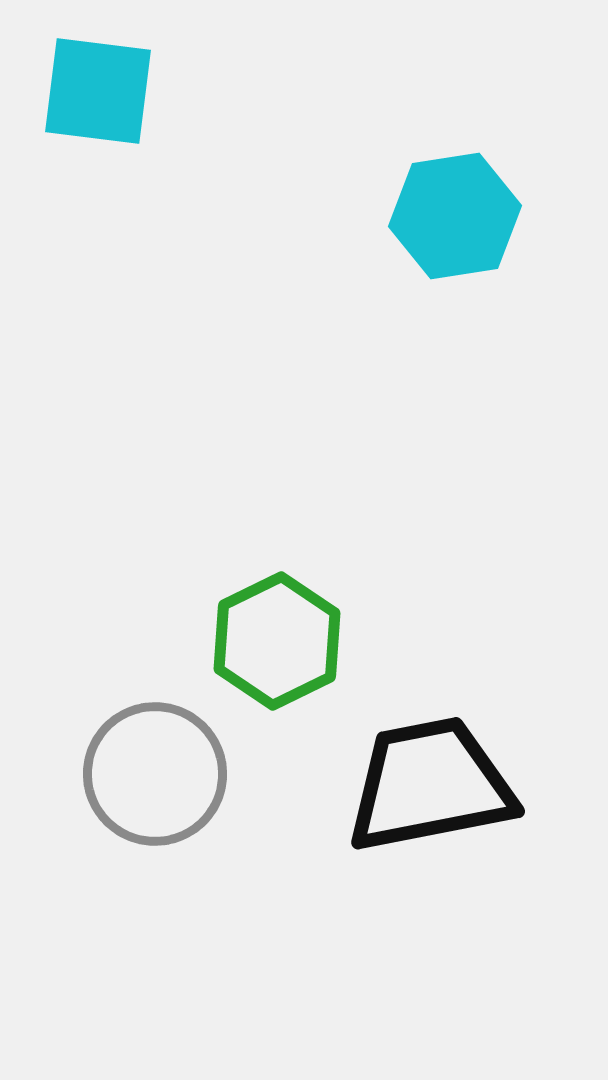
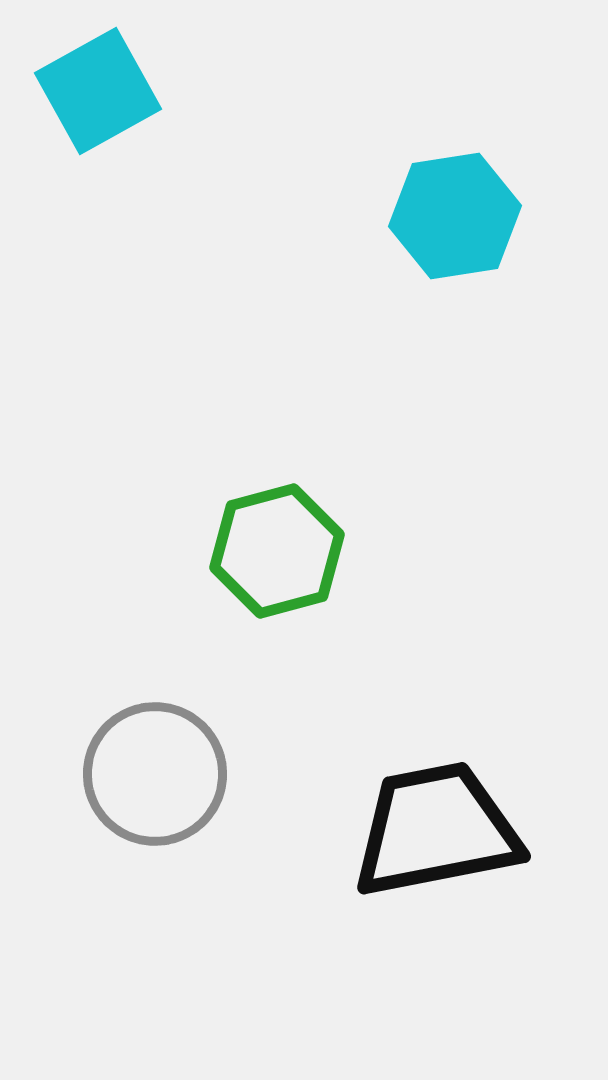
cyan square: rotated 36 degrees counterclockwise
green hexagon: moved 90 px up; rotated 11 degrees clockwise
black trapezoid: moved 6 px right, 45 px down
